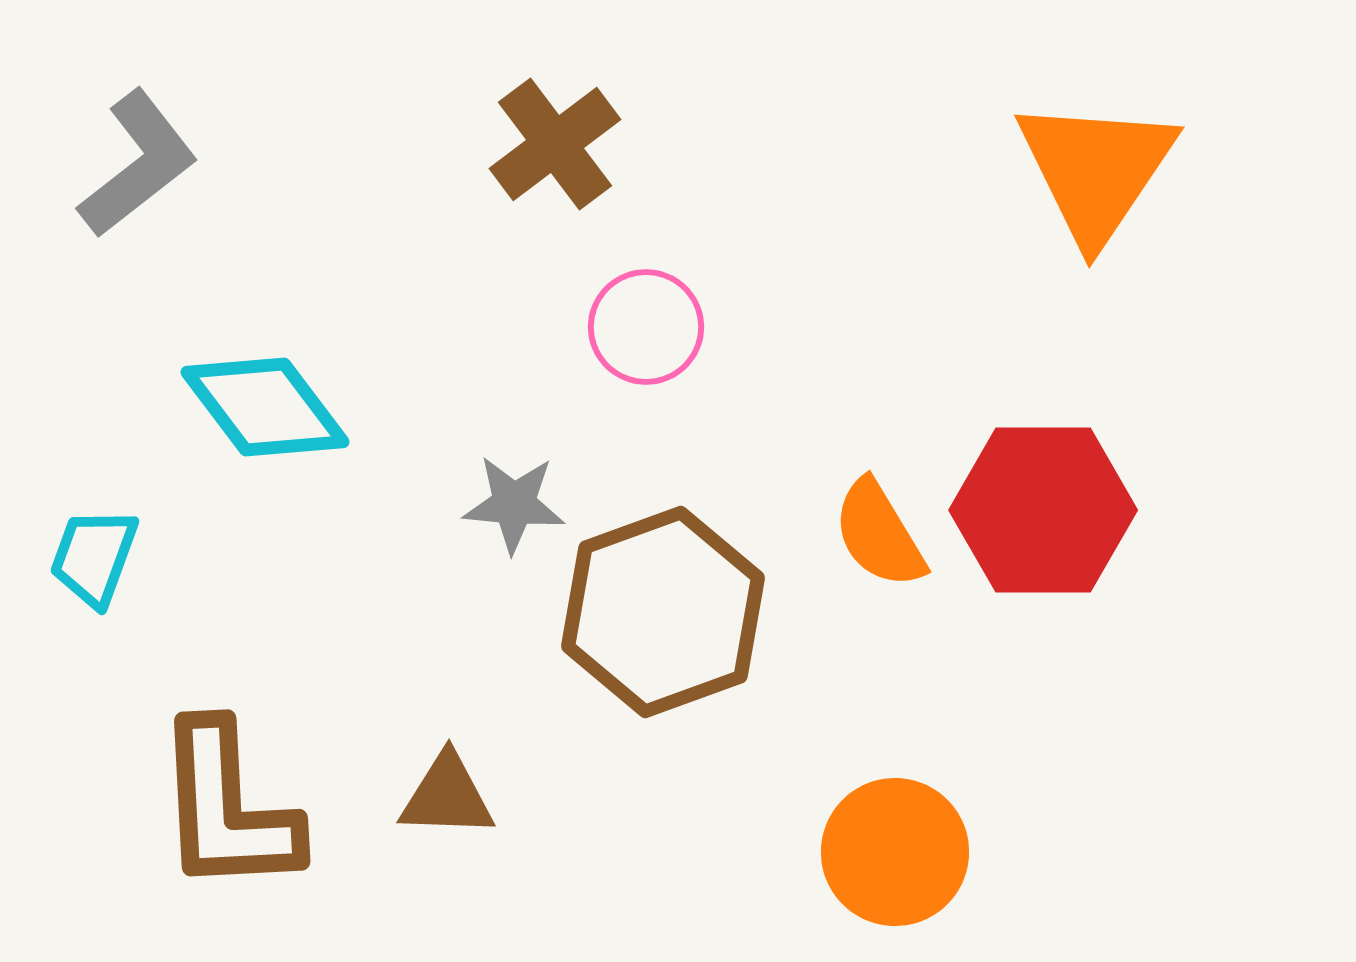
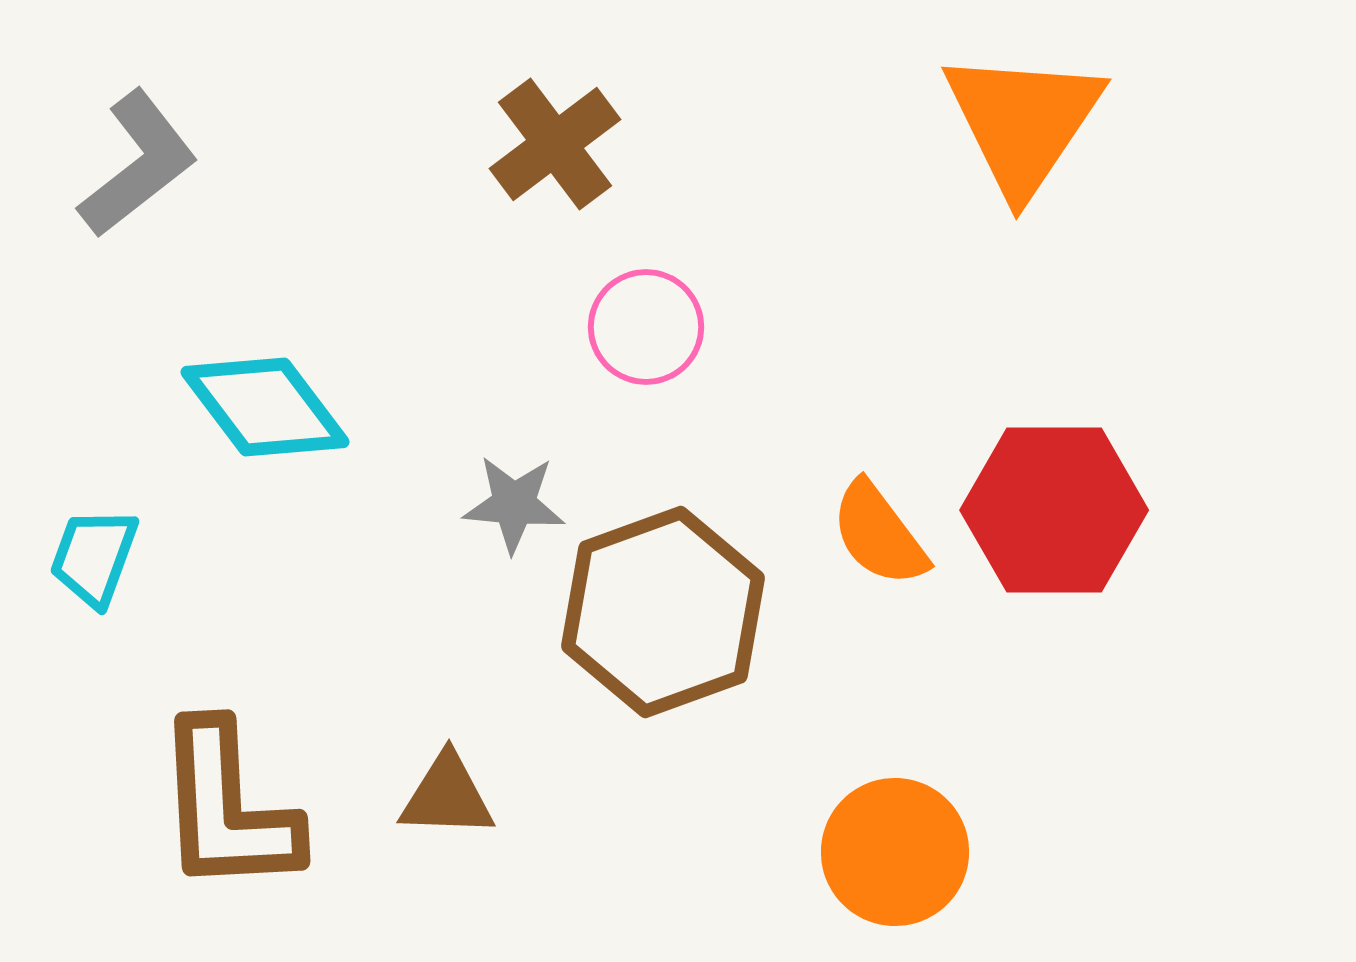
orange triangle: moved 73 px left, 48 px up
red hexagon: moved 11 px right
orange semicircle: rotated 6 degrees counterclockwise
